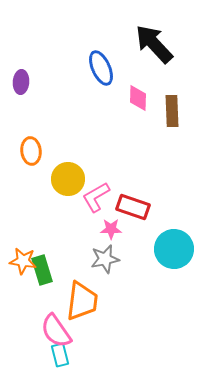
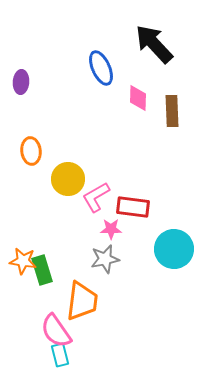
red rectangle: rotated 12 degrees counterclockwise
